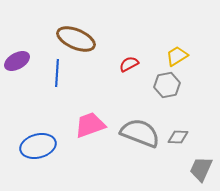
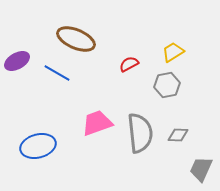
yellow trapezoid: moved 4 px left, 4 px up
blue line: rotated 64 degrees counterclockwise
pink trapezoid: moved 7 px right, 2 px up
gray semicircle: rotated 63 degrees clockwise
gray diamond: moved 2 px up
